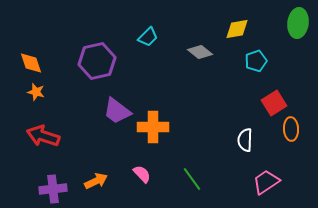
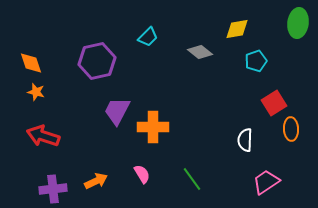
purple trapezoid: rotated 80 degrees clockwise
pink semicircle: rotated 12 degrees clockwise
